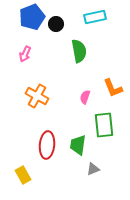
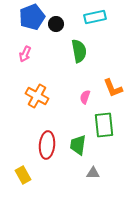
gray triangle: moved 4 px down; rotated 24 degrees clockwise
